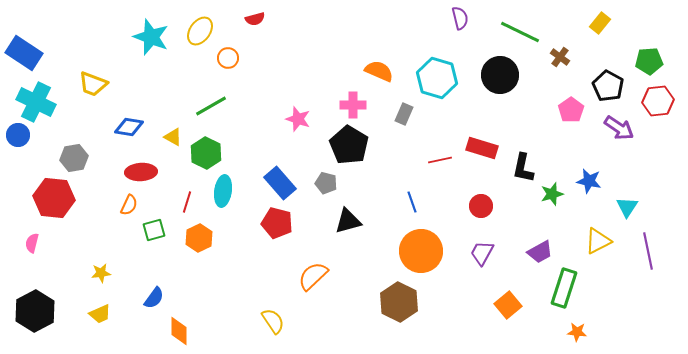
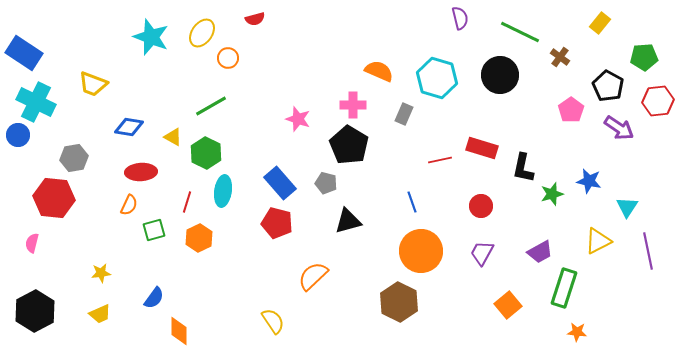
yellow ellipse at (200, 31): moved 2 px right, 2 px down
green pentagon at (649, 61): moved 5 px left, 4 px up
